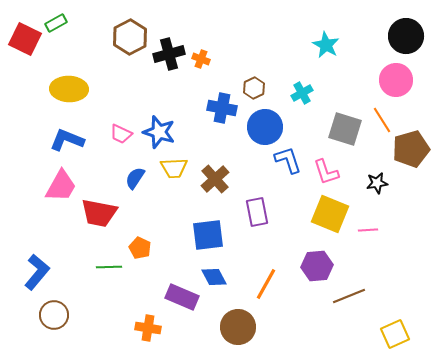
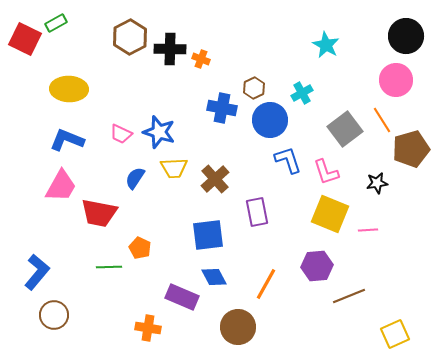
black cross at (169, 54): moved 1 px right, 5 px up; rotated 16 degrees clockwise
blue circle at (265, 127): moved 5 px right, 7 px up
gray square at (345, 129): rotated 36 degrees clockwise
